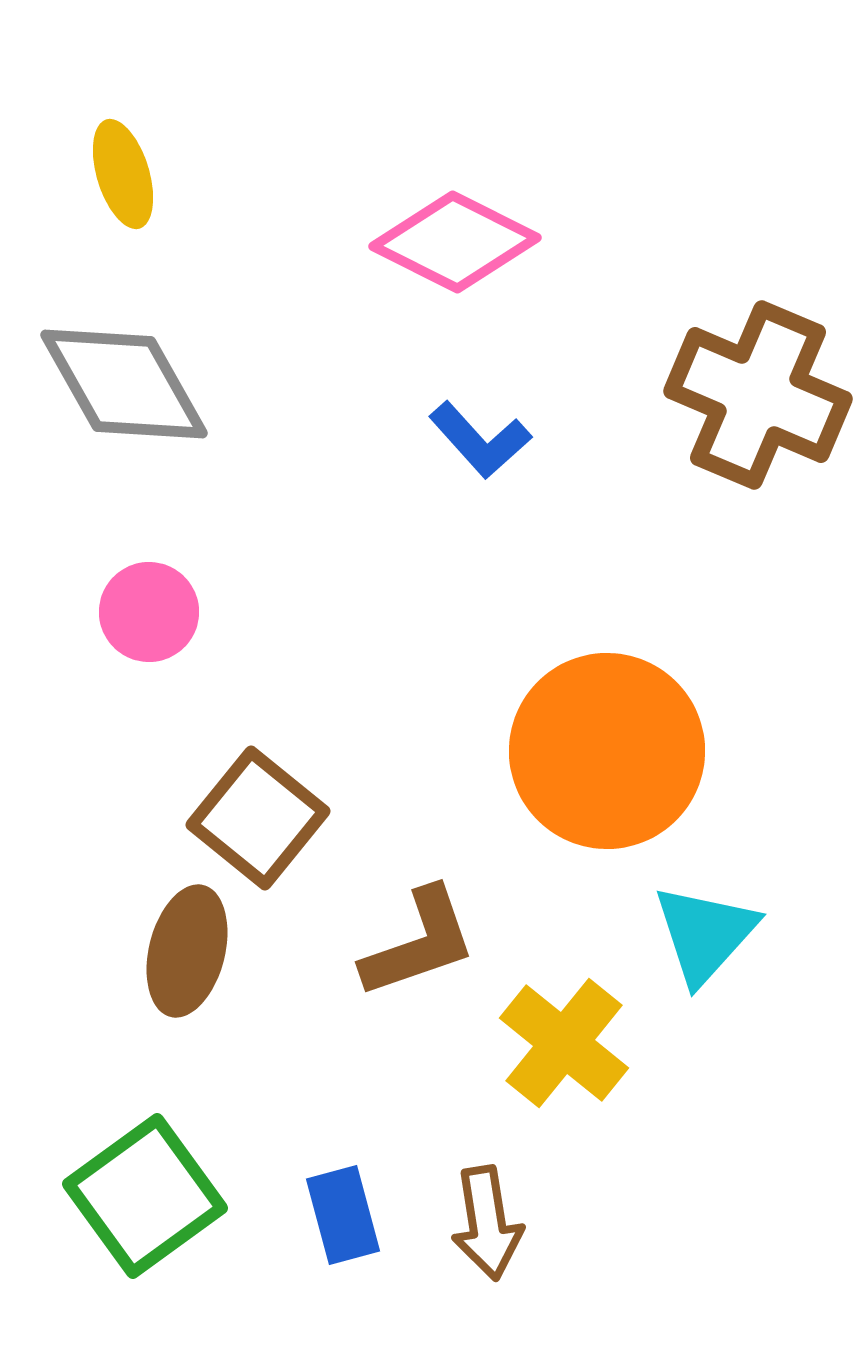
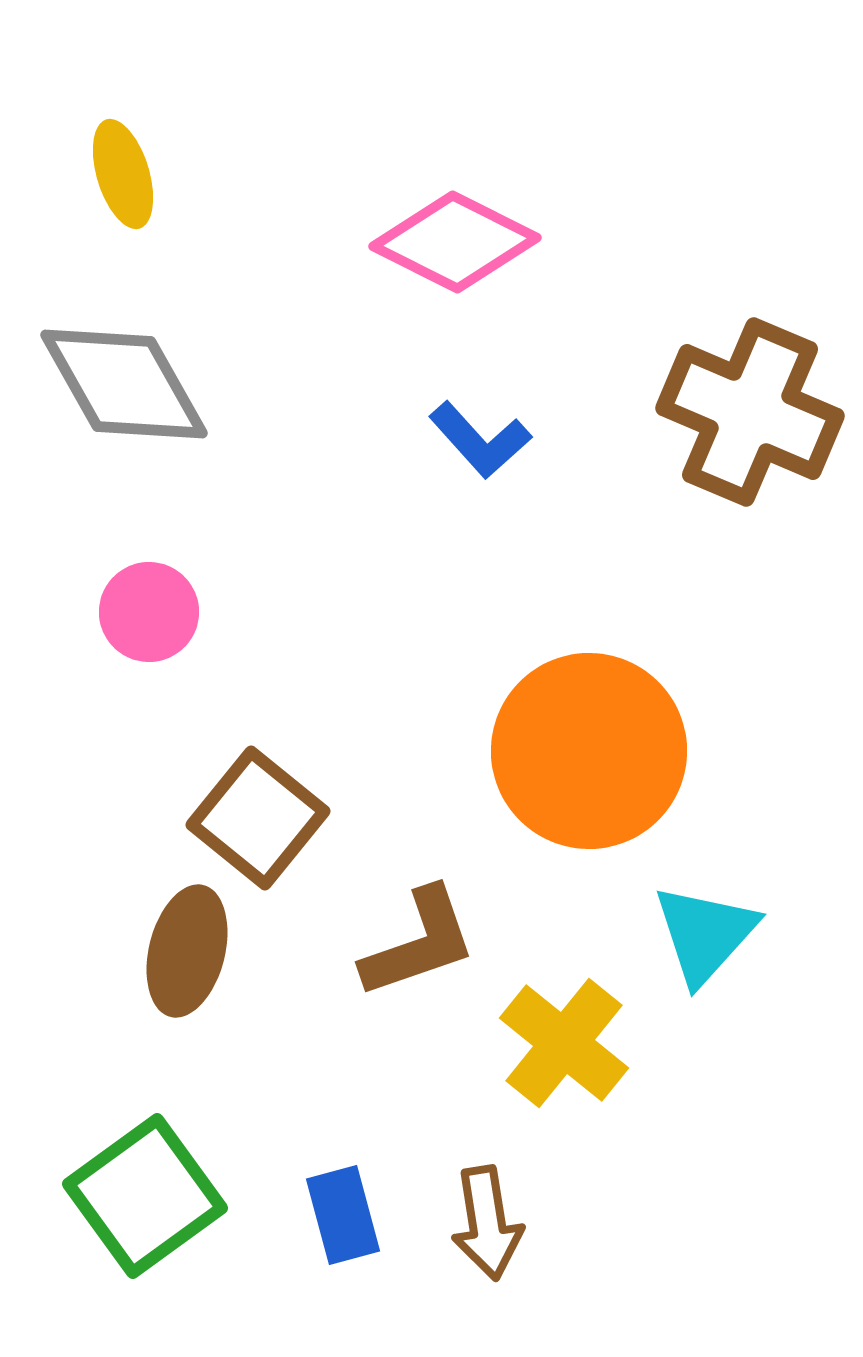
brown cross: moved 8 px left, 17 px down
orange circle: moved 18 px left
